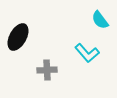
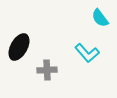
cyan semicircle: moved 2 px up
black ellipse: moved 1 px right, 10 px down
